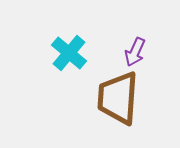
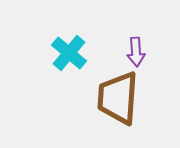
purple arrow: moved 1 px right; rotated 28 degrees counterclockwise
